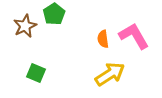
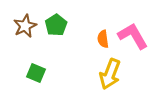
green pentagon: moved 2 px right, 11 px down
pink L-shape: moved 1 px left
yellow arrow: rotated 144 degrees clockwise
